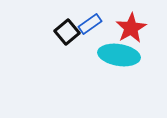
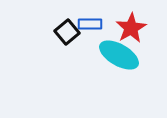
blue rectangle: rotated 35 degrees clockwise
cyan ellipse: rotated 21 degrees clockwise
